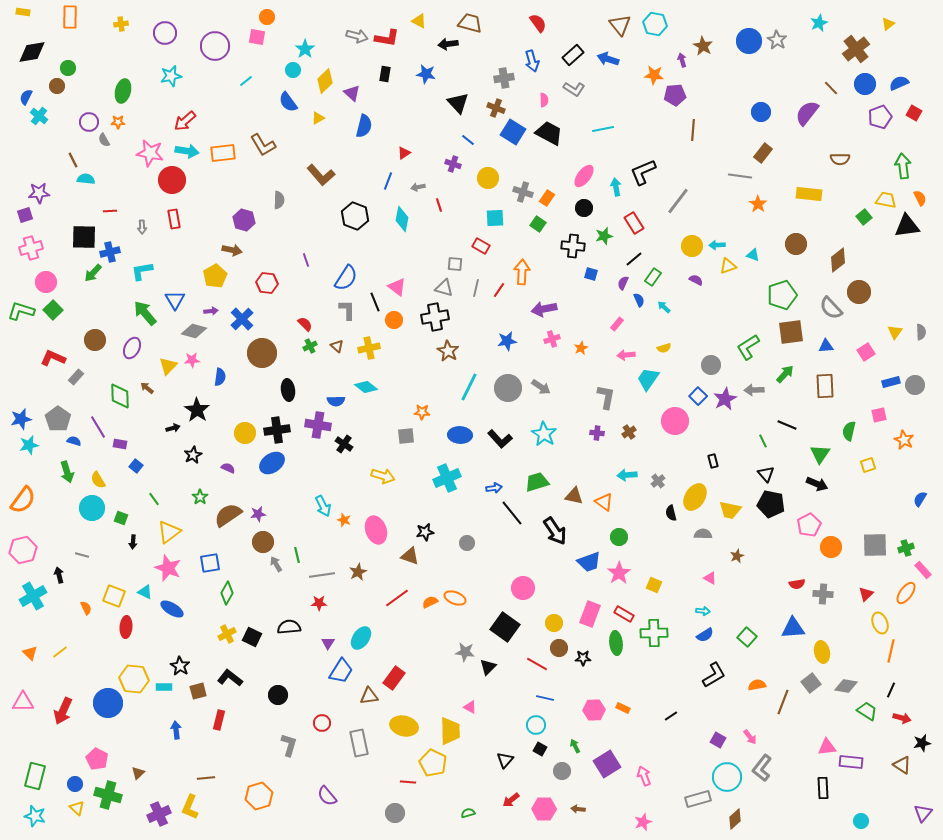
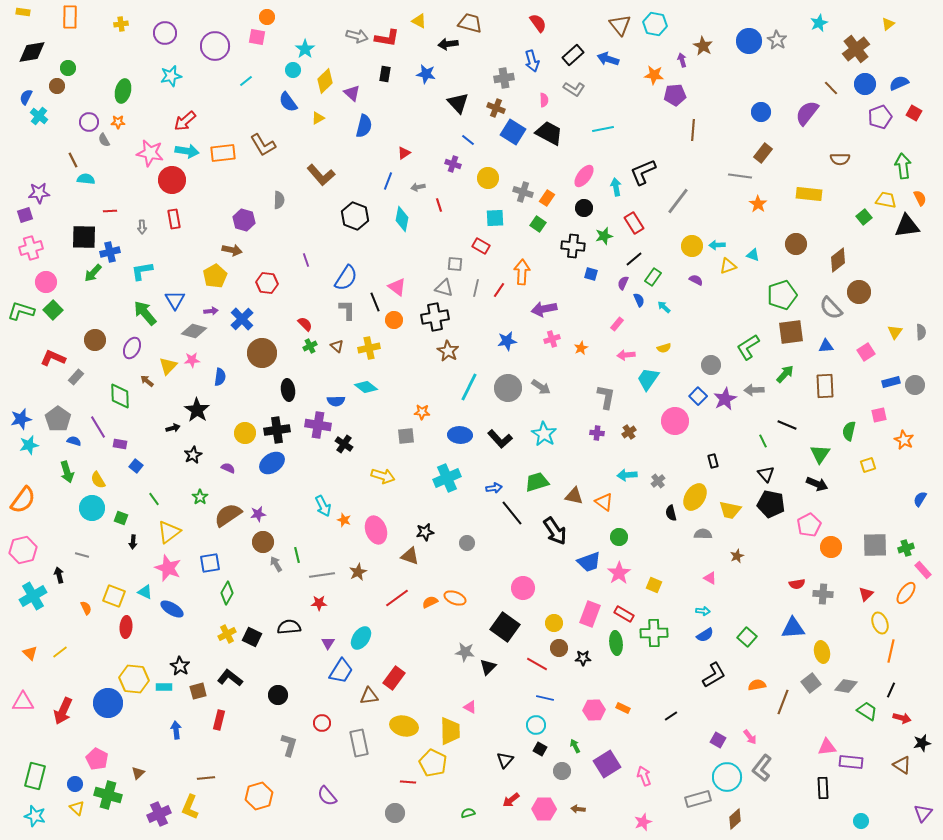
brown arrow at (147, 388): moved 7 px up
